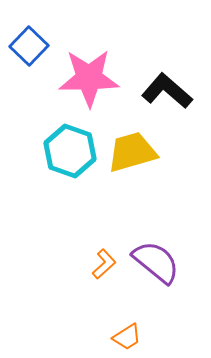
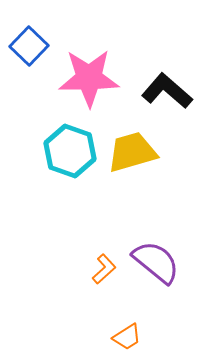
orange L-shape: moved 5 px down
